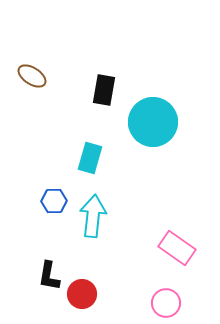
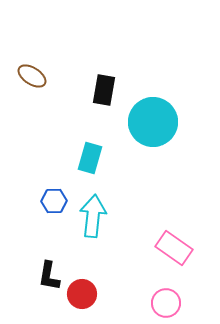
pink rectangle: moved 3 px left
